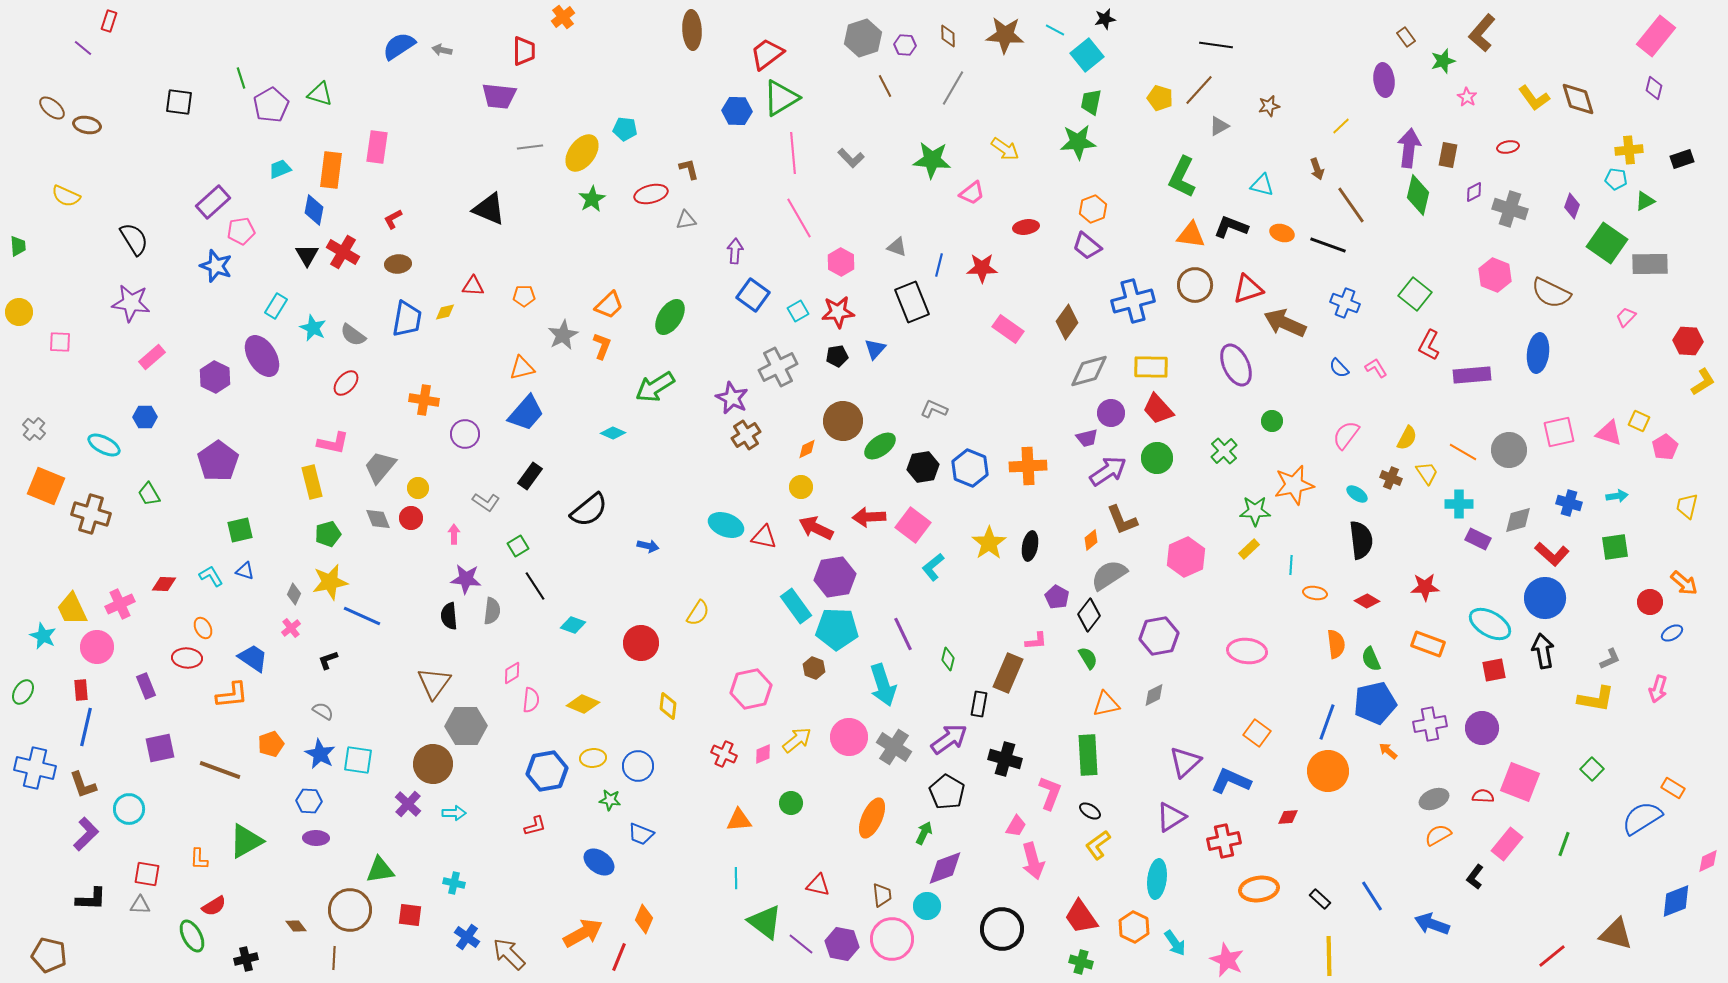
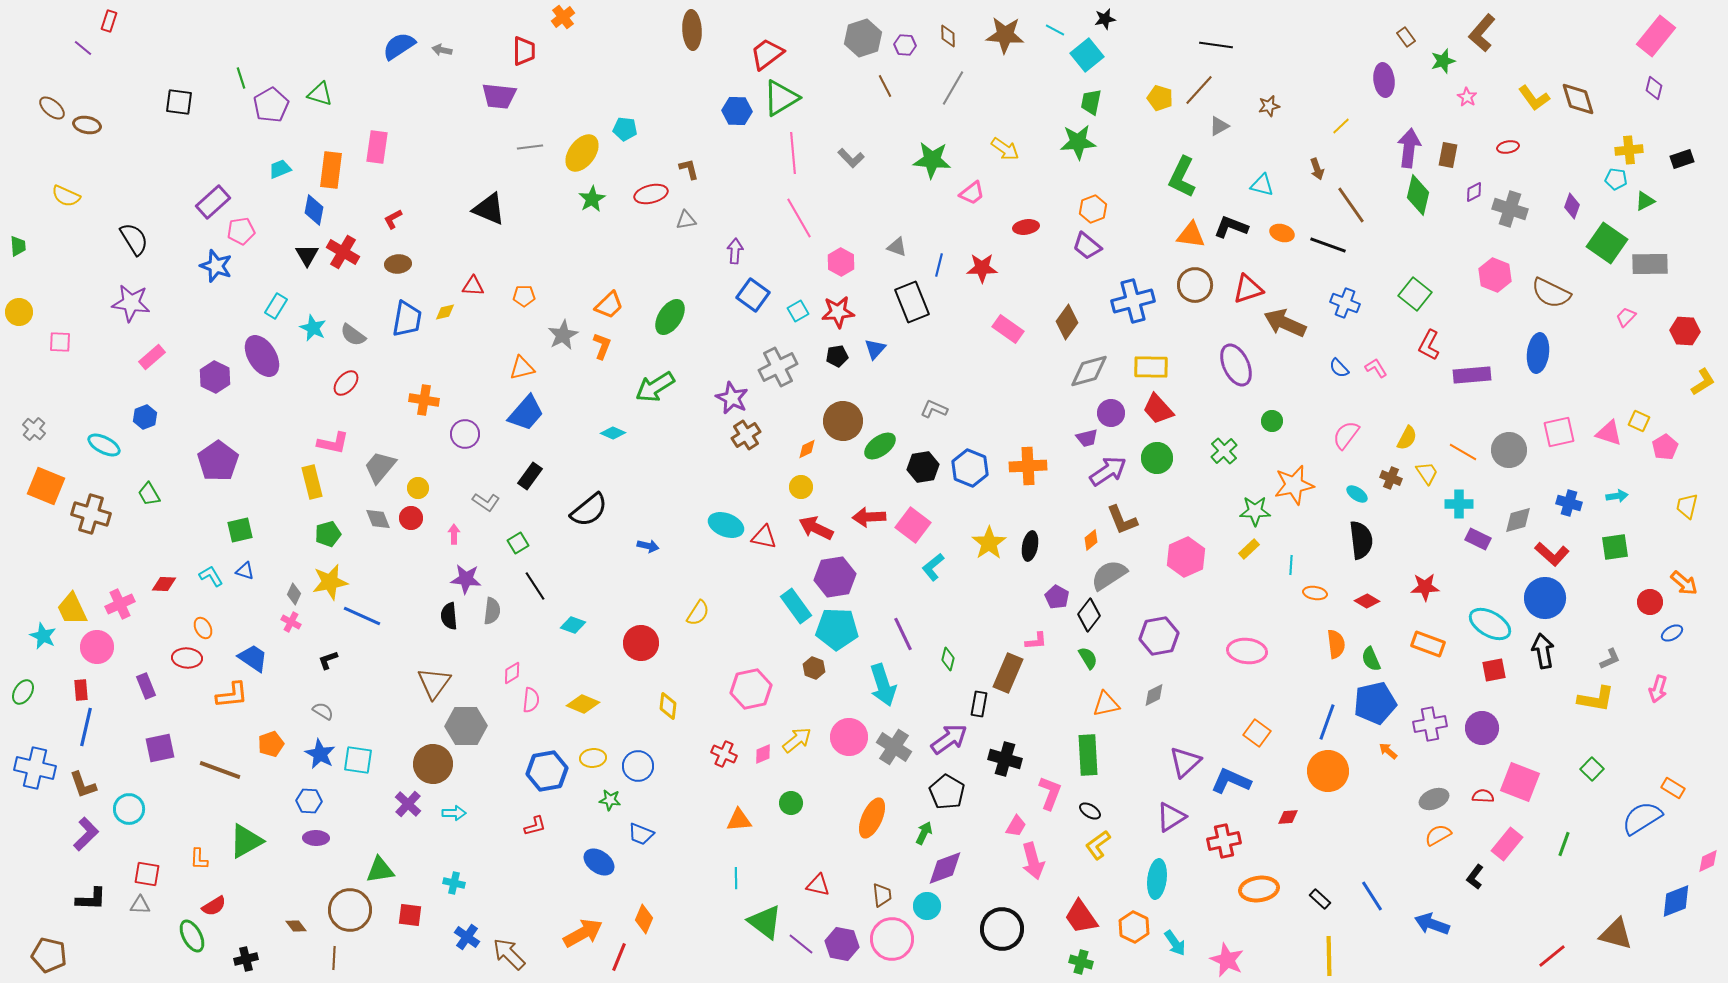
red hexagon at (1688, 341): moved 3 px left, 10 px up
blue hexagon at (145, 417): rotated 20 degrees counterclockwise
green square at (518, 546): moved 3 px up
pink cross at (291, 628): moved 6 px up; rotated 24 degrees counterclockwise
